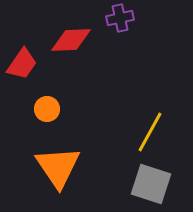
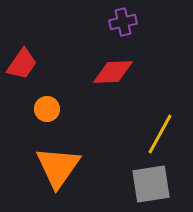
purple cross: moved 3 px right, 4 px down
red diamond: moved 42 px right, 32 px down
yellow line: moved 10 px right, 2 px down
orange triangle: rotated 9 degrees clockwise
gray square: rotated 27 degrees counterclockwise
